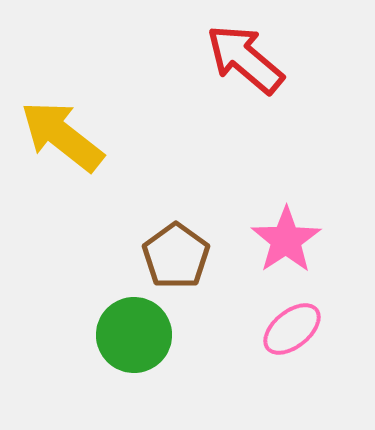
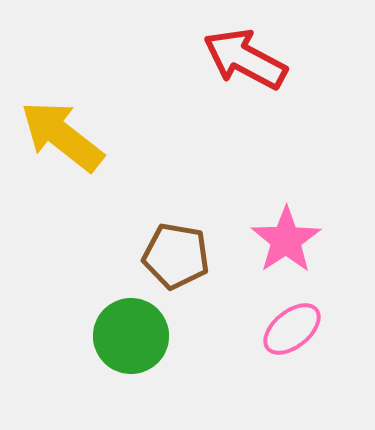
red arrow: rotated 12 degrees counterclockwise
brown pentagon: rotated 26 degrees counterclockwise
green circle: moved 3 px left, 1 px down
